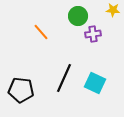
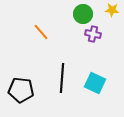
yellow star: moved 1 px left
green circle: moved 5 px right, 2 px up
purple cross: rotated 21 degrees clockwise
black line: moved 2 px left; rotated 20 degrees counterclockwise
